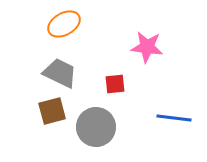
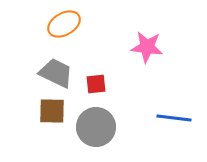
gray trapezoid: moved 4 px left
red square: moved 19 px left
brown square: rotated 16 degrees clockwise
